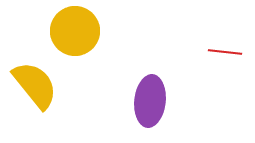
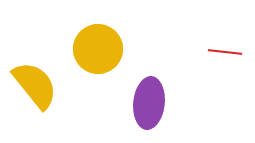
yellow circle: moved 23 px right, 18 px down
purple ellipse: moved 1 px left, 2 px down
